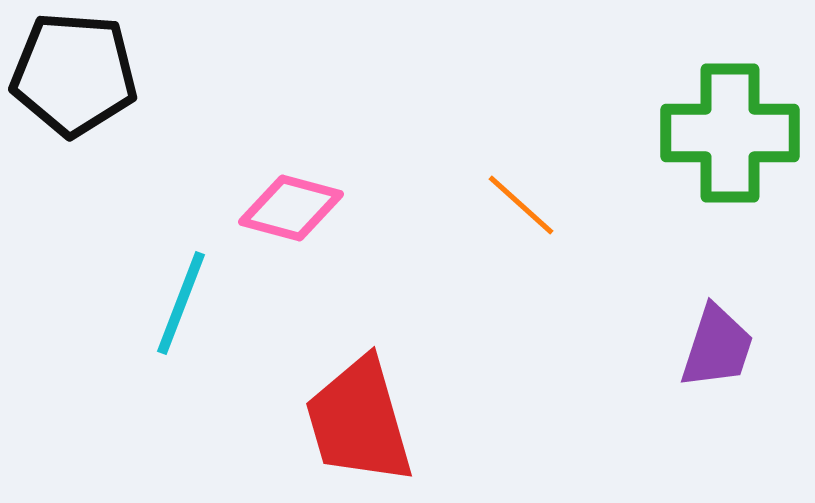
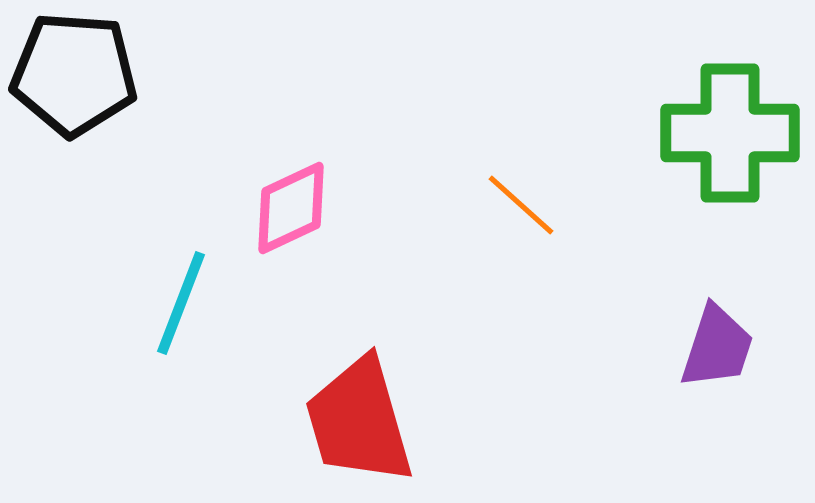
pink diamond: rotated 40 degrees counterclockwise
